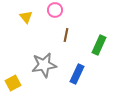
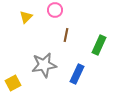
yellow triangle: rotated 24 degrees clockwise
